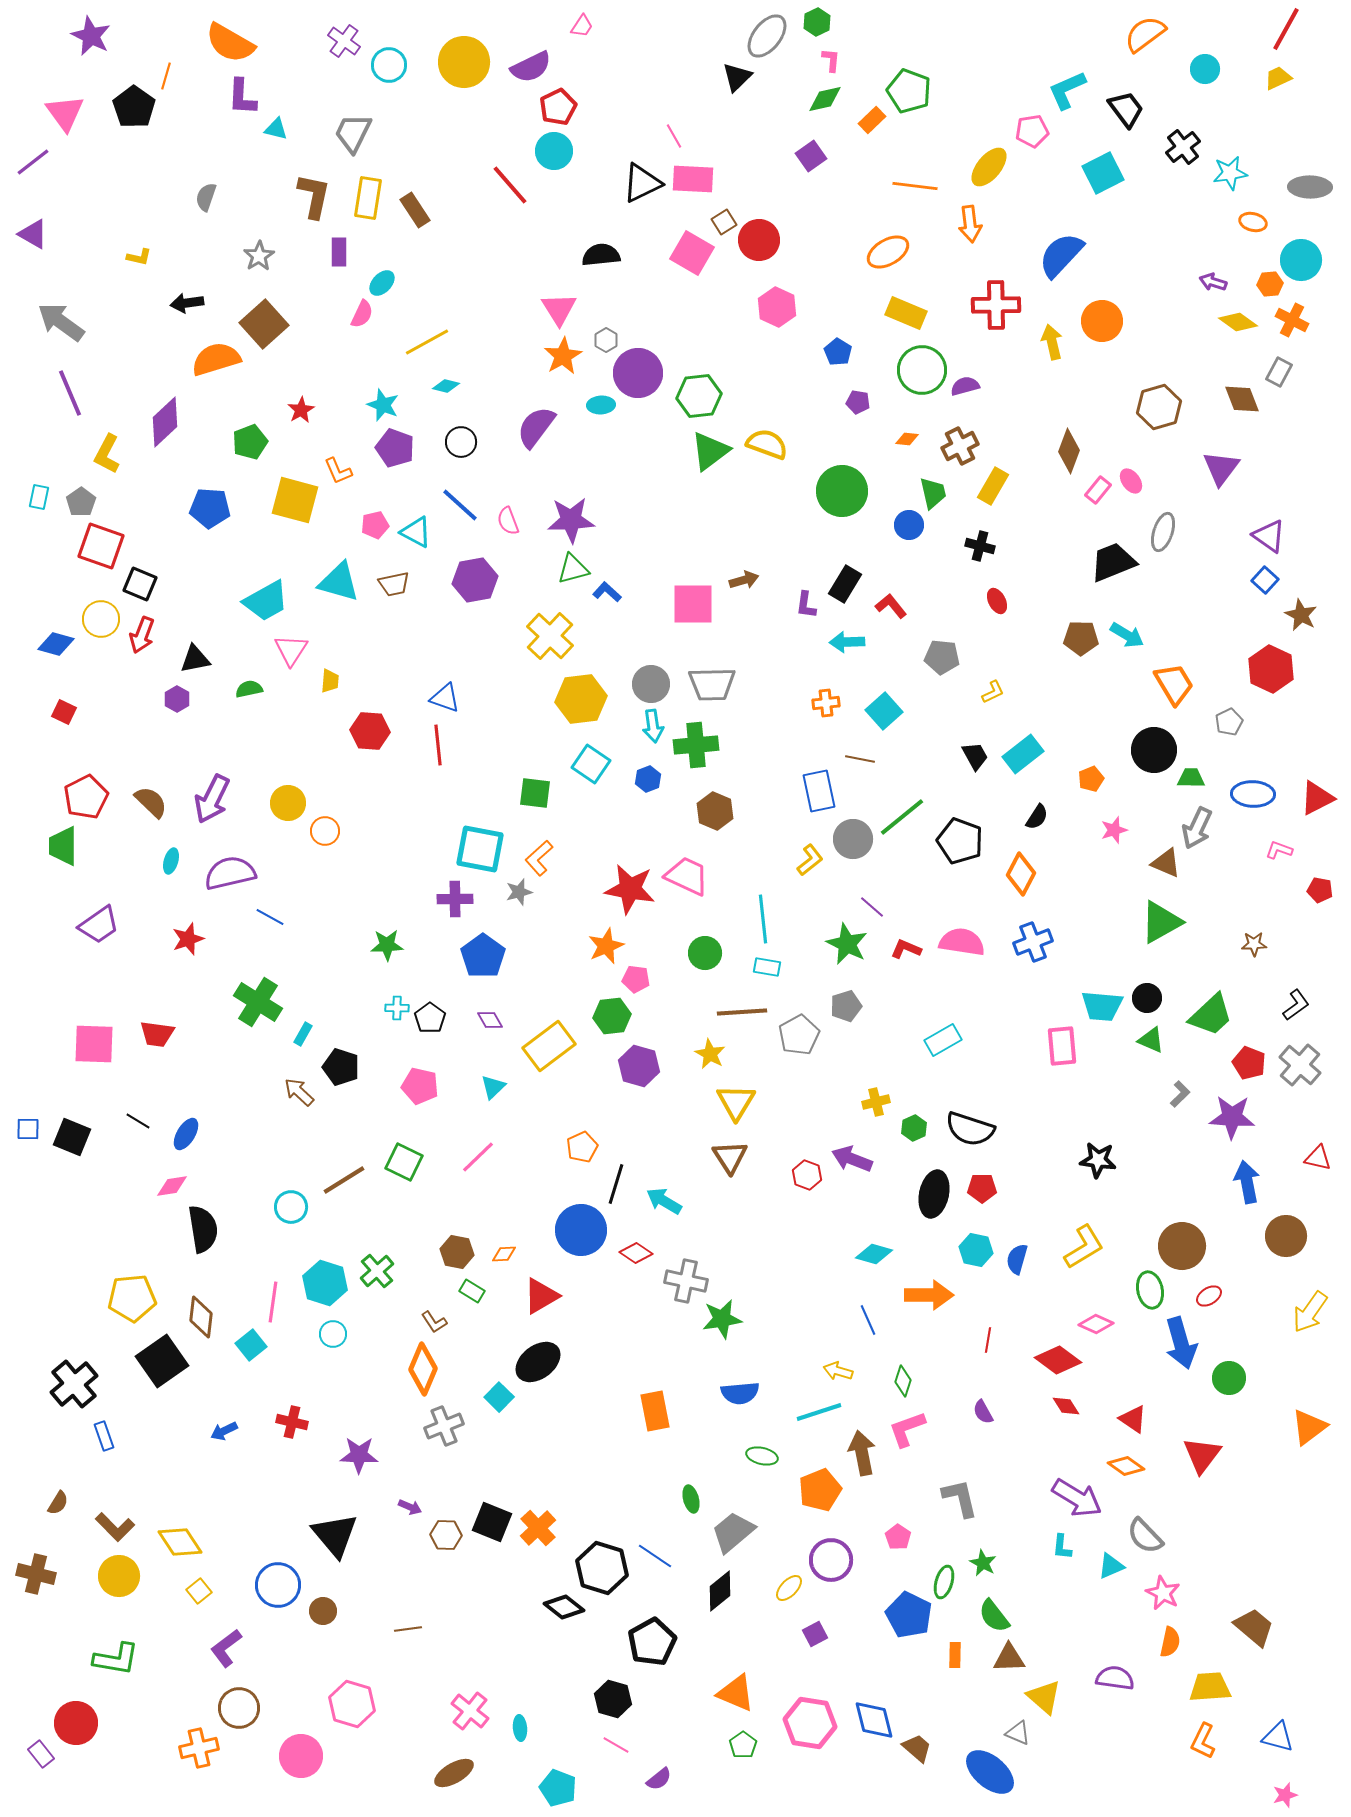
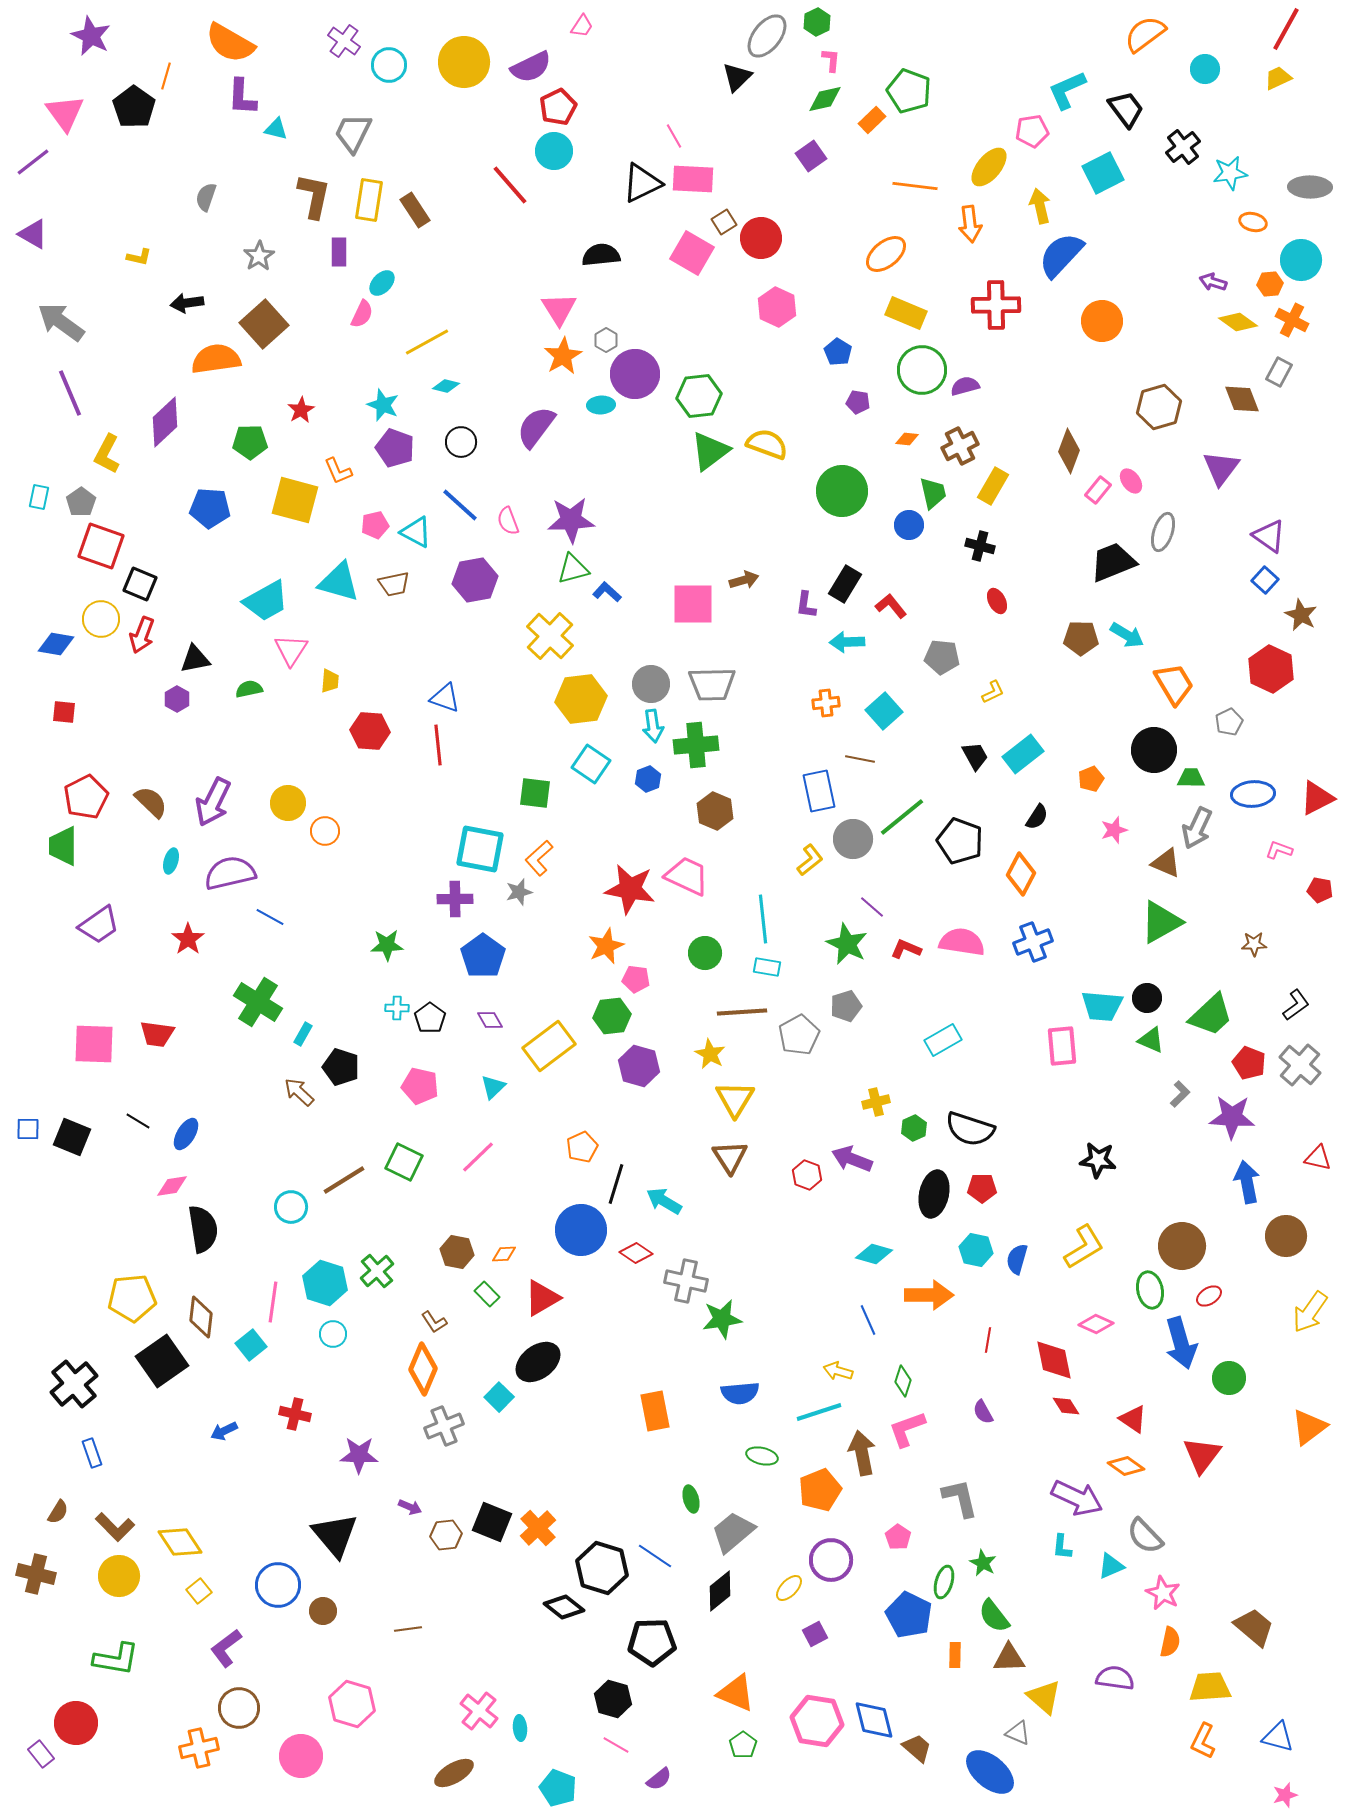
yellow rectangle at (368, 198): moved 1 px right, 2 px down
red circle at (759, 240): moved 2 px right, 2 px up
orange ellipse at (888, 252): moved 2 px left, 2 px down; rotated 9 degrees counterclockwise
yellow arrow at (1052, 342): moved 12 px left, 136 px up
orange semicircle at (216, 359): rotated 9 degrees clockwise
purple circle at (638, 373): moved 3 px left, 1 px down
green pentagon at (250, 442): rotated 20 degrees clockwise
blue diamond at (56, 644): rotated 6 degrees counterclockwise
red square at (64, 712): rotated 20 degrees counterclockwise
blue ellipse at (1253, 794): rotated 6 degrees counterclockwise
purple arrow at (212, 799): moved 1 px right, 3 px down
red star at (188, 939): rotated 16 degrees counterclockwise
yellow triangle at (736, 1102): moved 1 px left, 3 px up
green rectangle at (472, 1291): moved 15 px right, 3 px down; rotated 15 degrees clockwise
red triangle at (541, 1296): moved 1 px right, 2 px down
red diamond at (1058, 1360): moved 4 px left; rotated 42 degrees clockwise
red cross at (292, 1422): moved 3 px right, 8 px up
blue rectangle at (104, 1436): moved 12 px left, 17 px down
purple arrow at (1077, 1498): rotated 6 degrees counterclockwise
brown semicircle at (58, 1503): moved 9 px down
brown hexagon at (446, 1535): rotated 8 degrees counterclockwise
black pentagon at (652, 1642): rotated 27 degrees clockwise
pink cross at (470, 1711): moved 9 px right
pink hexagon at (810, 1723): moved 7 px right, 2 px up
